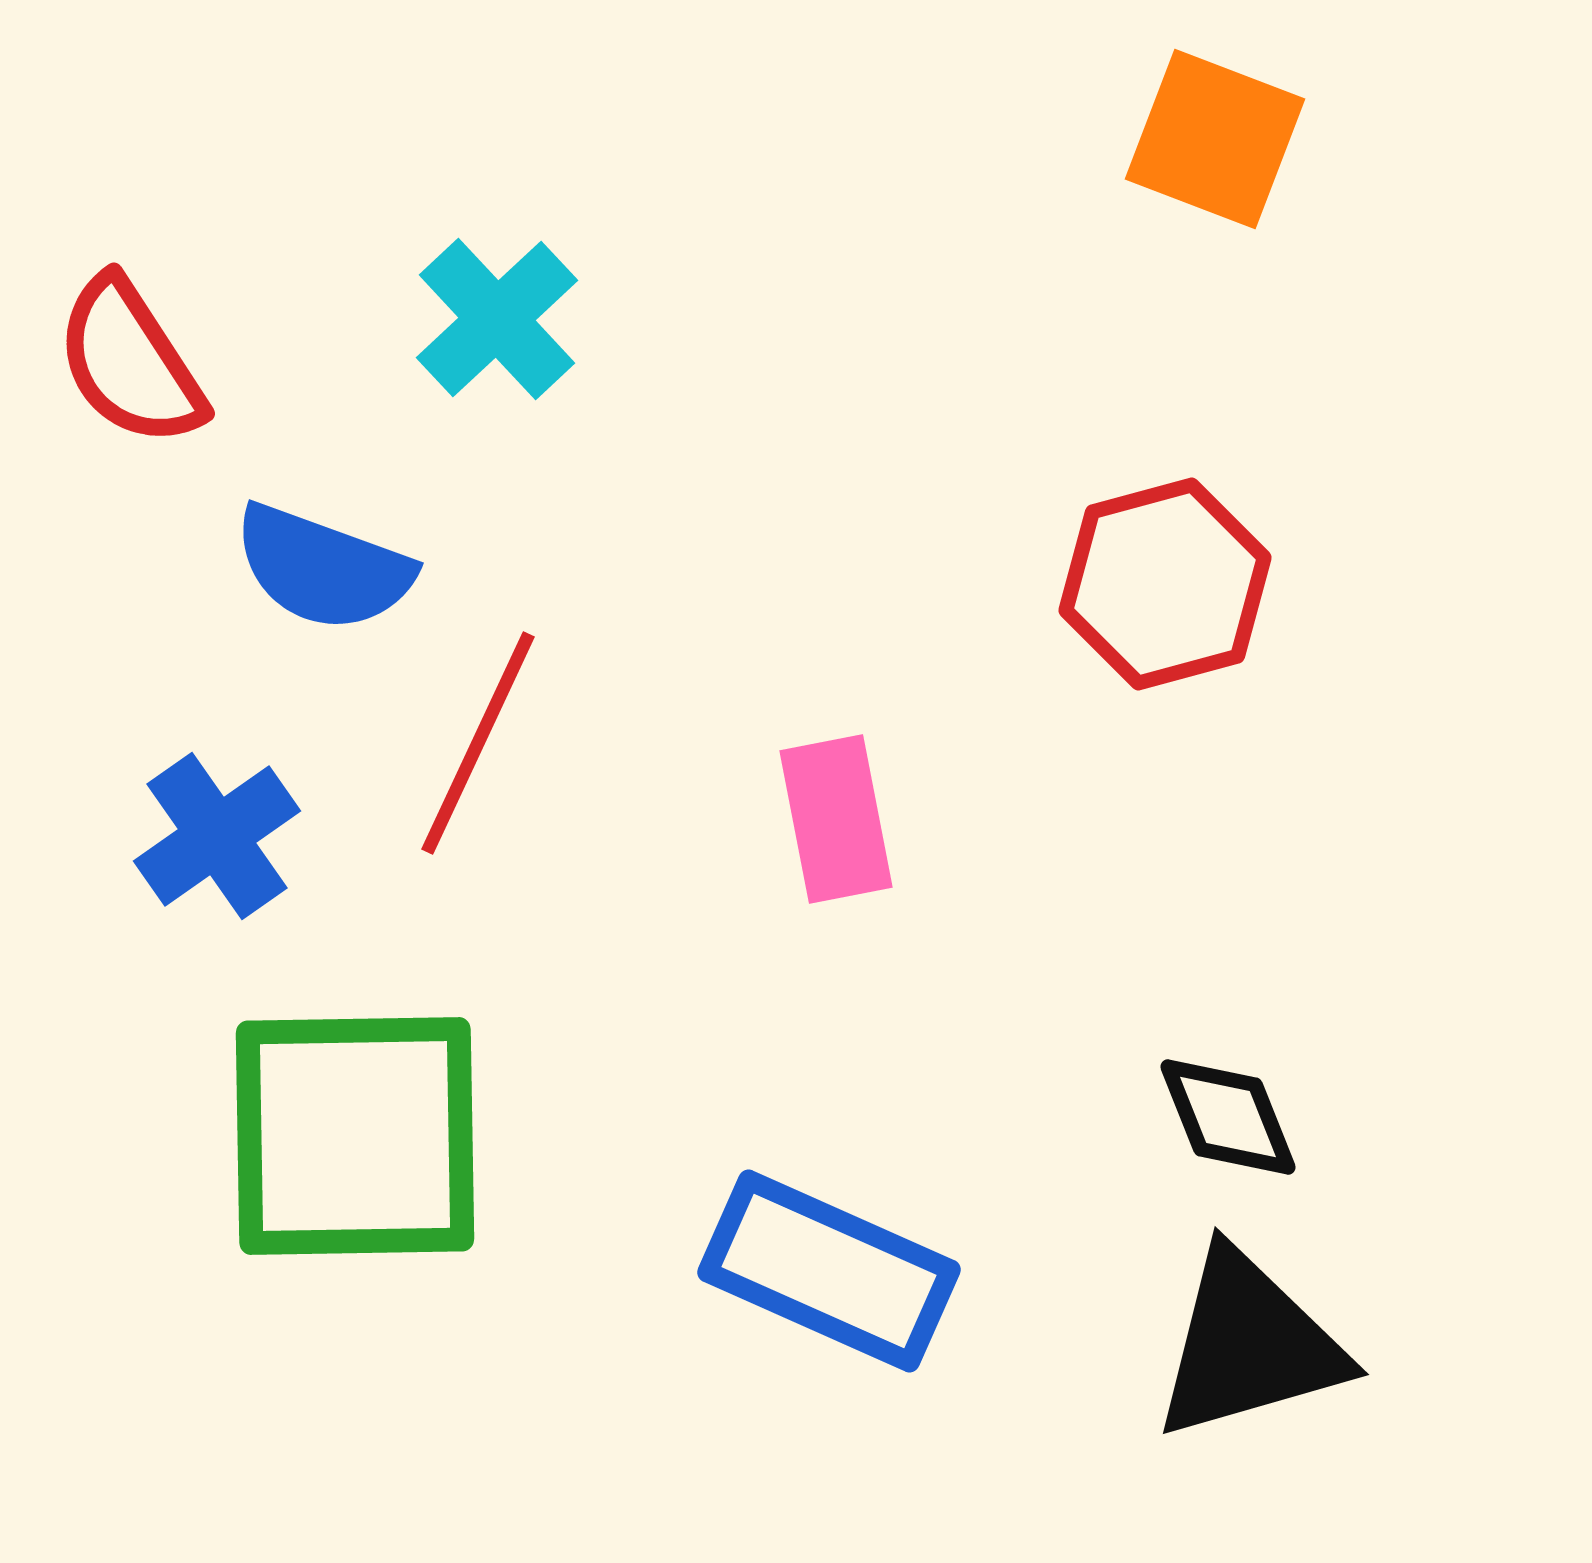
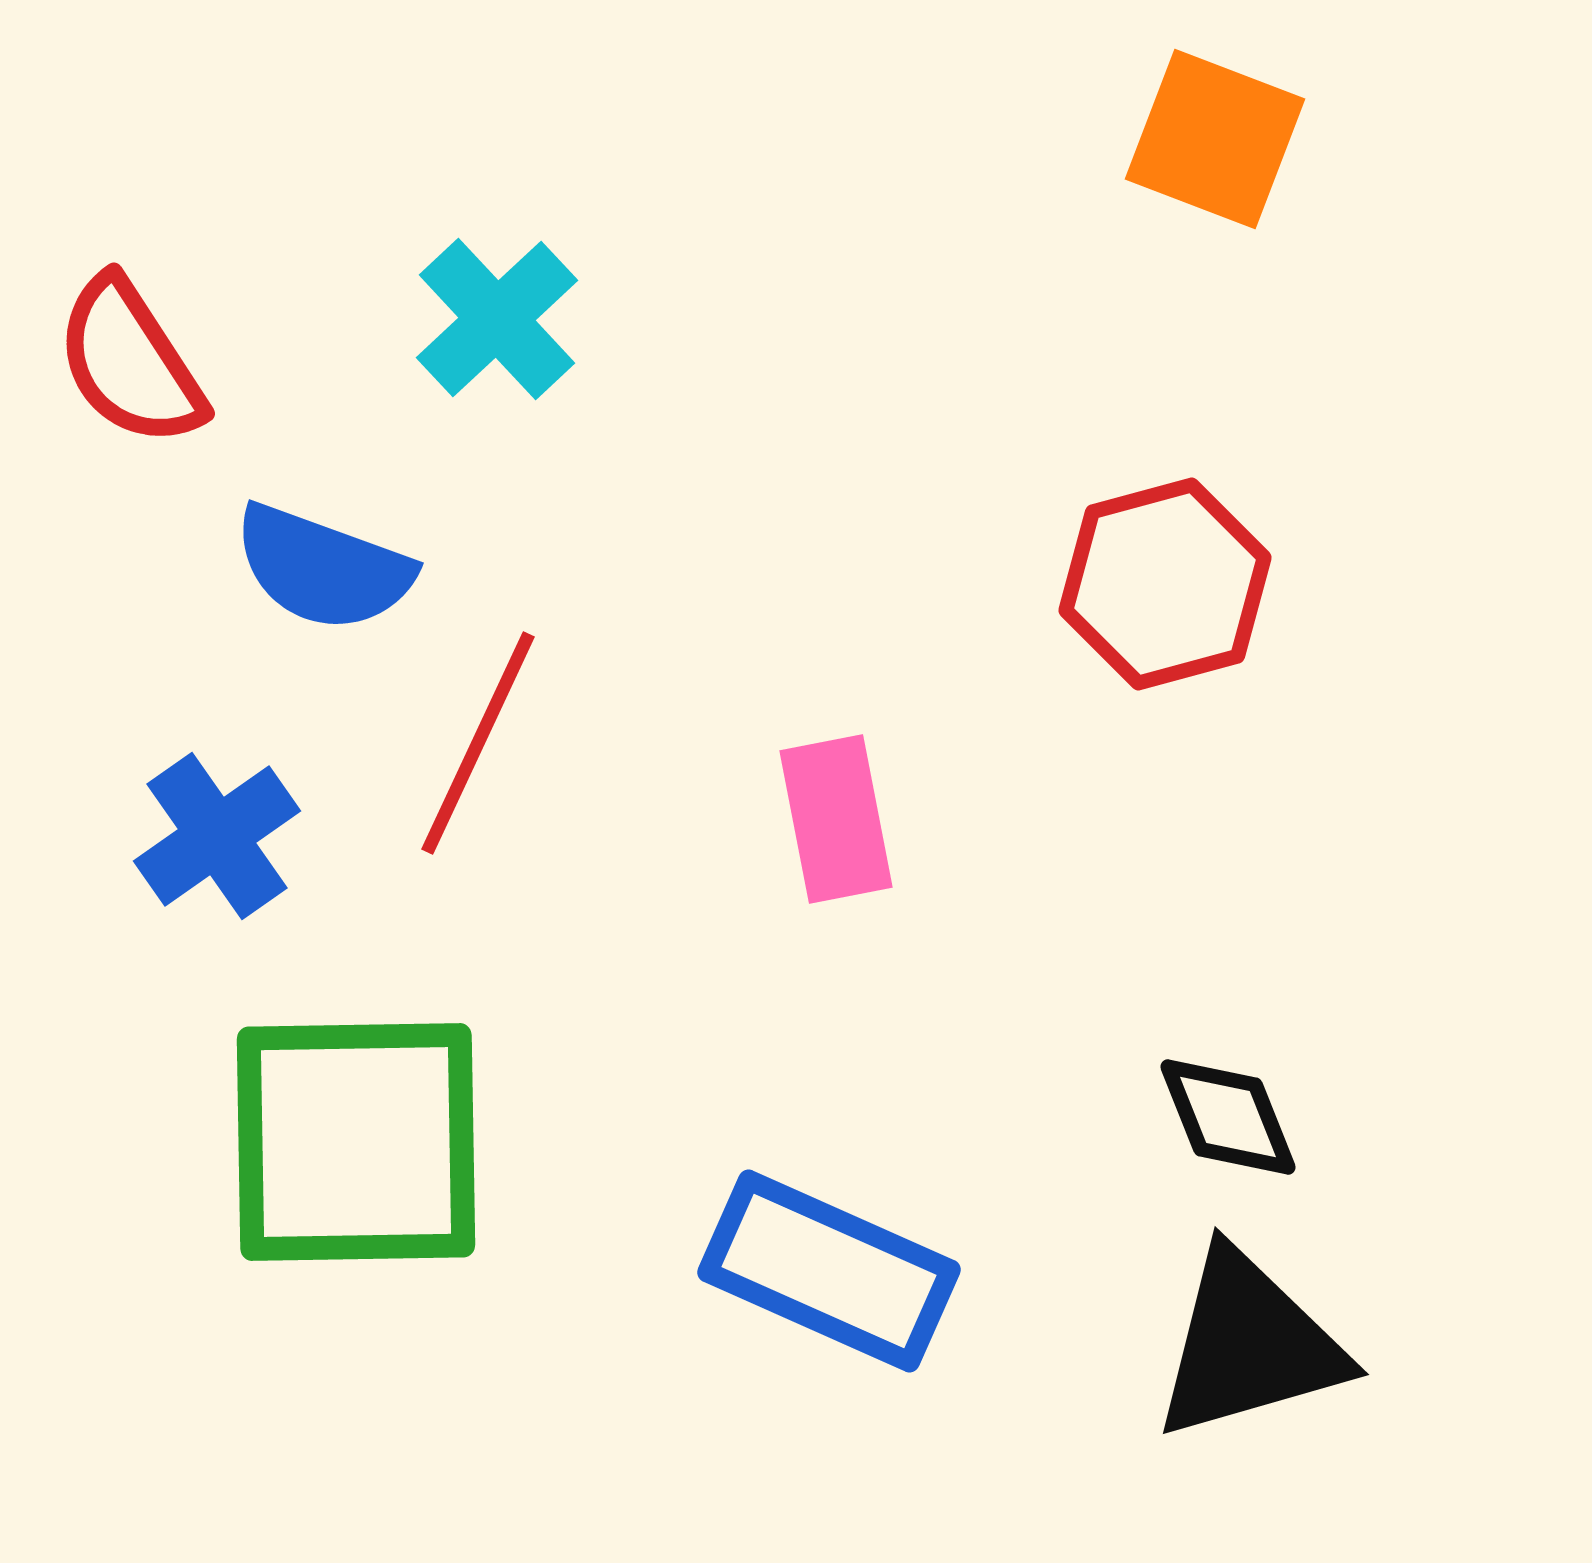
green square: moved 1 px right, 6 px down
